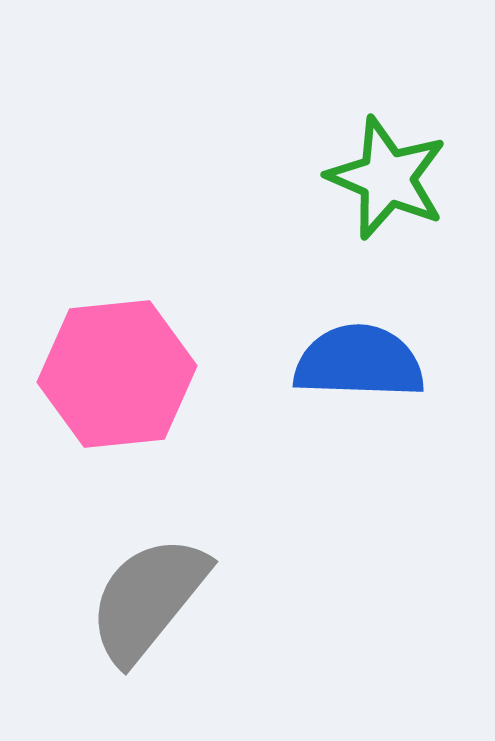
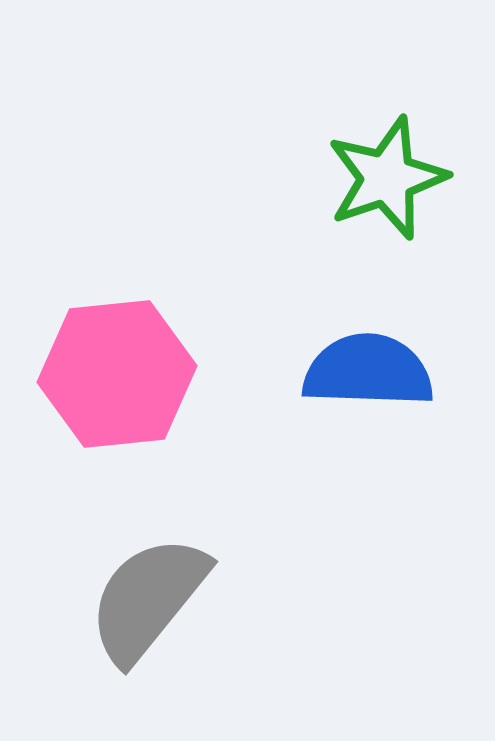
green star: rotated 30 degrees clockwise
blue semicircle: moved 9 px right, 9 px down
